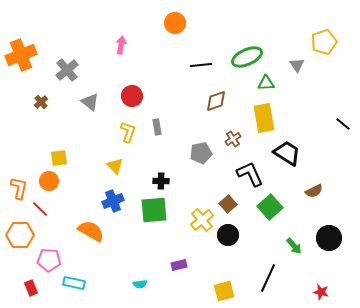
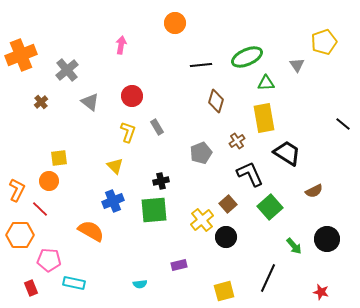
brown diamond at (216, 101): rotated 55 degrees counterclockwise
gray rectangle at (157, 127): rotated 21 degrees counterclockwise
brown cross at (233, 139): moved 4 px right, 2 px down
gray pentagon at (201, 153): rotated 10 degrees counterclockwise
black cross at (161, 181): rotated 14 degrees counterclockwise
orange L-shape at (19, 188): moved 2 px left, 2 px down; rotated 15 degrees clockwise
black circle at (228, 235): moved 2 px left, 2 px down
black circle at (329, 238): moved 2 px left, 1 px down
